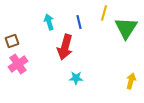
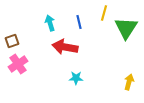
cyan arrow: moved 1 px right, 1 px down
red arrow: rotated 85 degrees clockwise
yellow arrow: moved 2 px left, 1 px down
